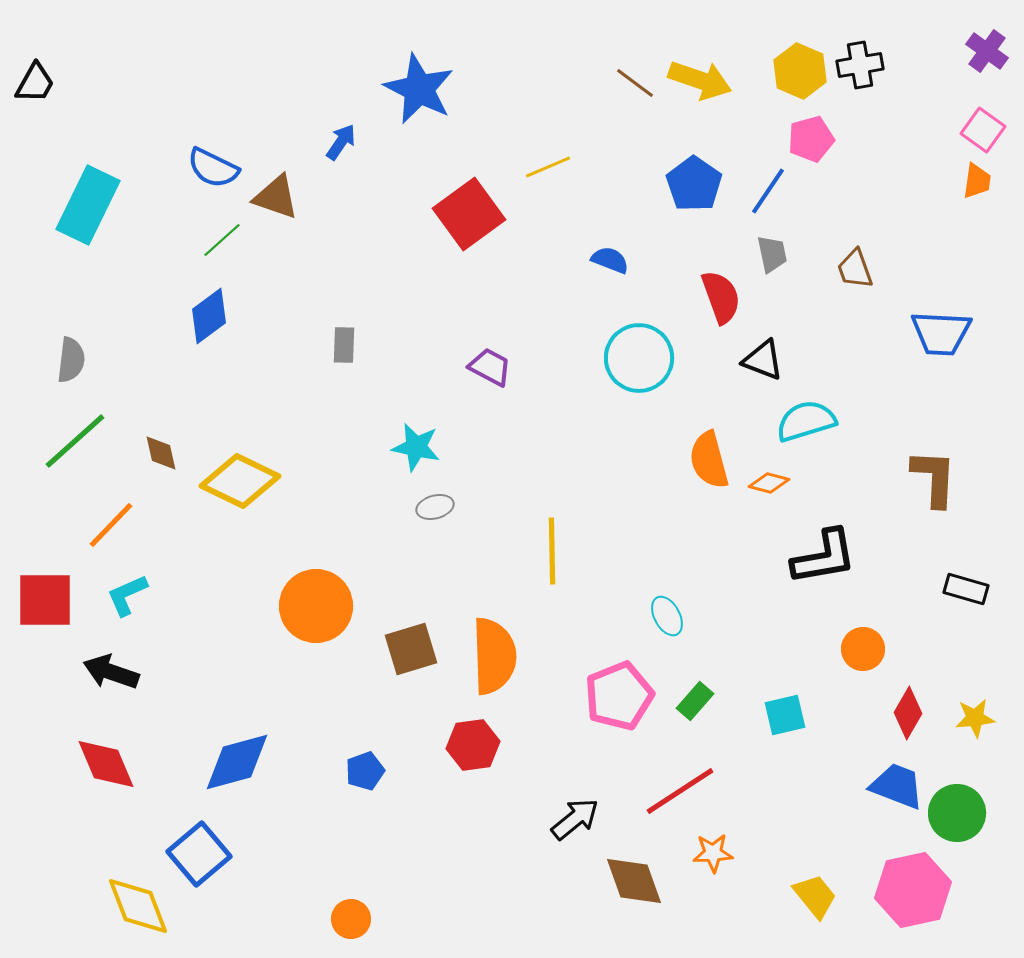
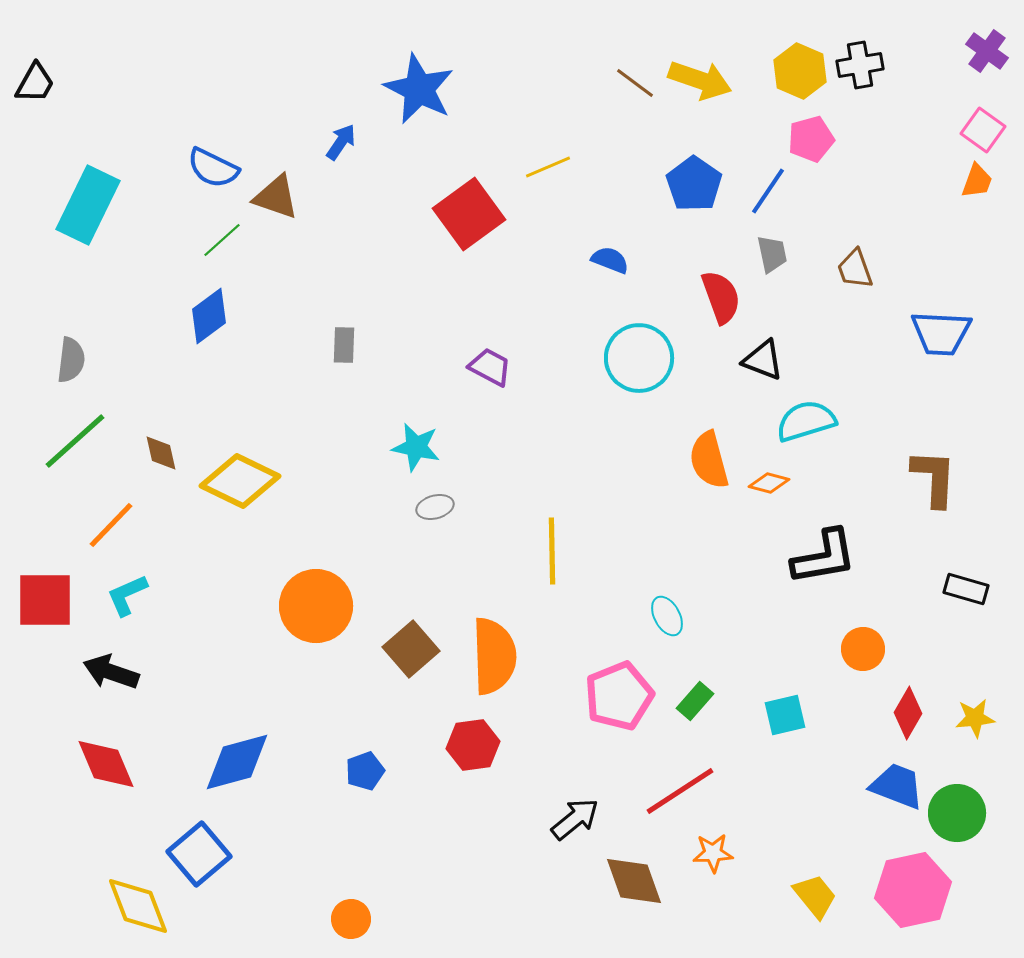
orange trapezoid at (977, 181): rotated 12 degrees clockwise
brown square at (411, 649): rotated 24 degrees counterclockwise
